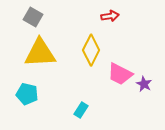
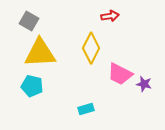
gray square: moved 4 px left, 4 px down
yellow diamond: moved 2 px up
purple star: rotated 14 degrees counterclockwise
cyan pentagon: moved 5 px right, 8 px up
cyan rectangle: moved 5 px right, 1 px up; rotated 42 degrees clockwise
